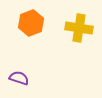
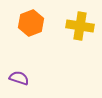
yellow cross: moved 1 px right, 2 px up
